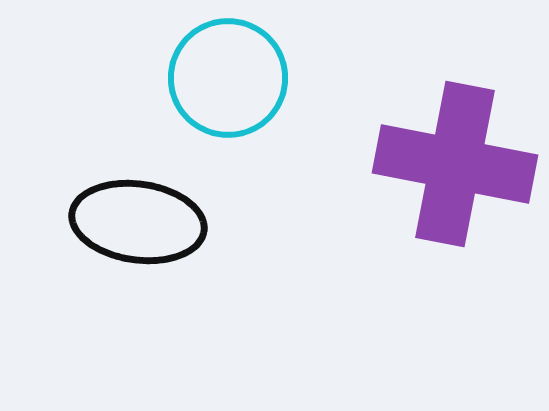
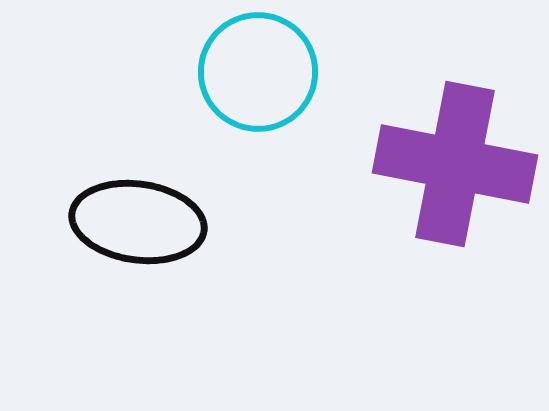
cyan circle: moved 30 px right, 6 px up
